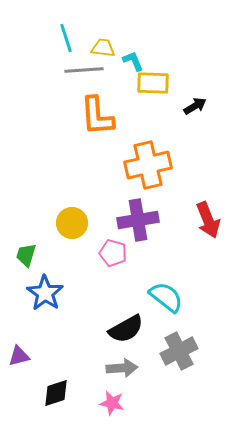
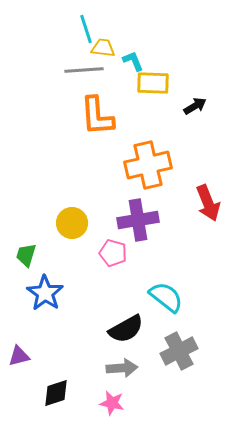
cyan line: moved 20 px right, 9 px up
red arrow: moved 17 px up
